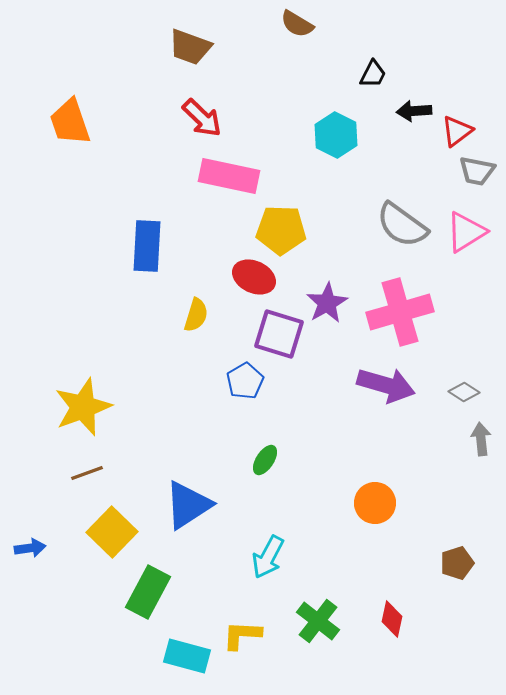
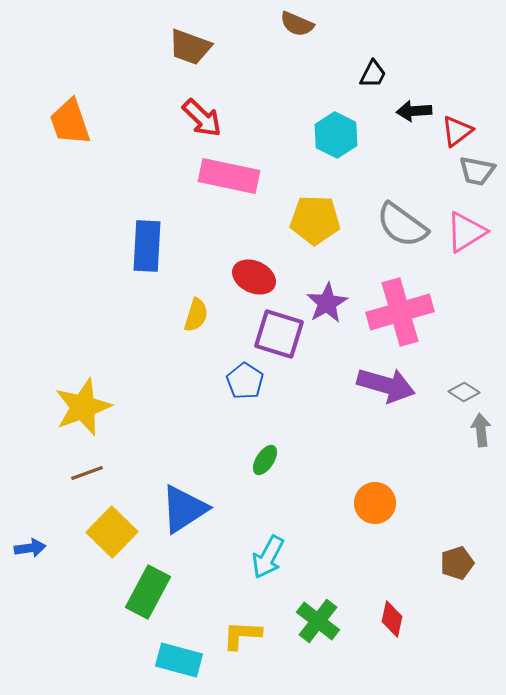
brown semicircle: rotated 8 degrees counterclockwise
yellow pentagon: moved 34 px right, 10 px up
blue pentagon: rotated 9 degrees counterclockwise
gray arrow: moved 9 px up
blue triangle: moved 4 px left, 4 px down
cyan rectangle: moved 8 px left, 4 px down
